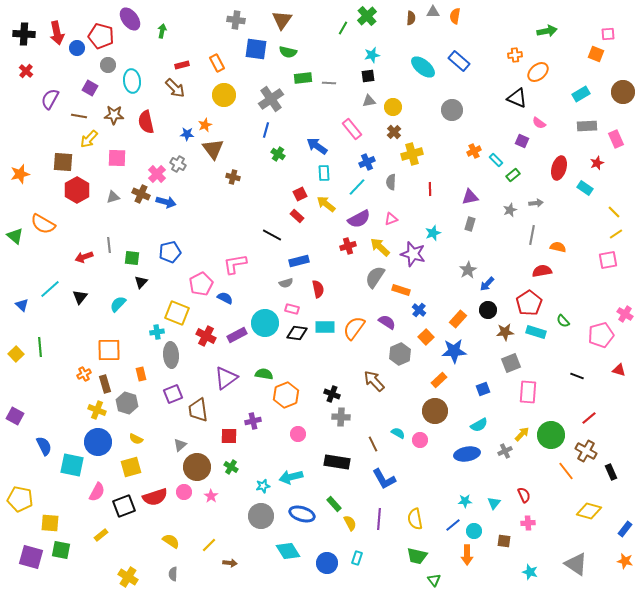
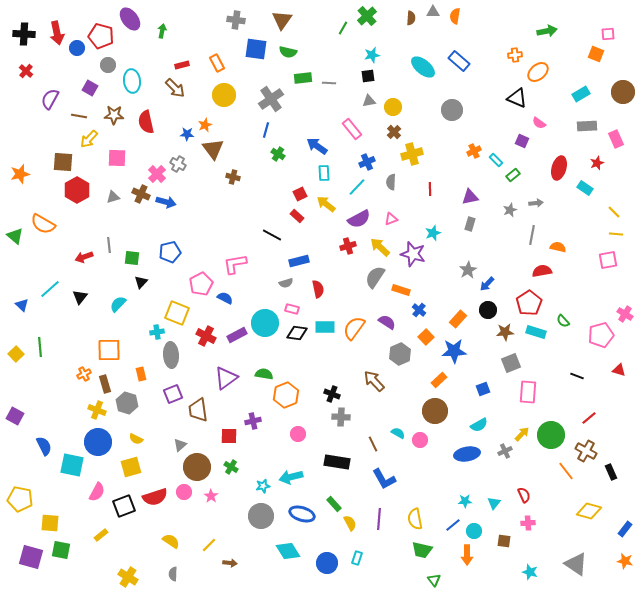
yellow line at (616, 234): rotated 40 degrees clockwise
green trapezoid at (417, 556): moved 5 px right, 6 px up
